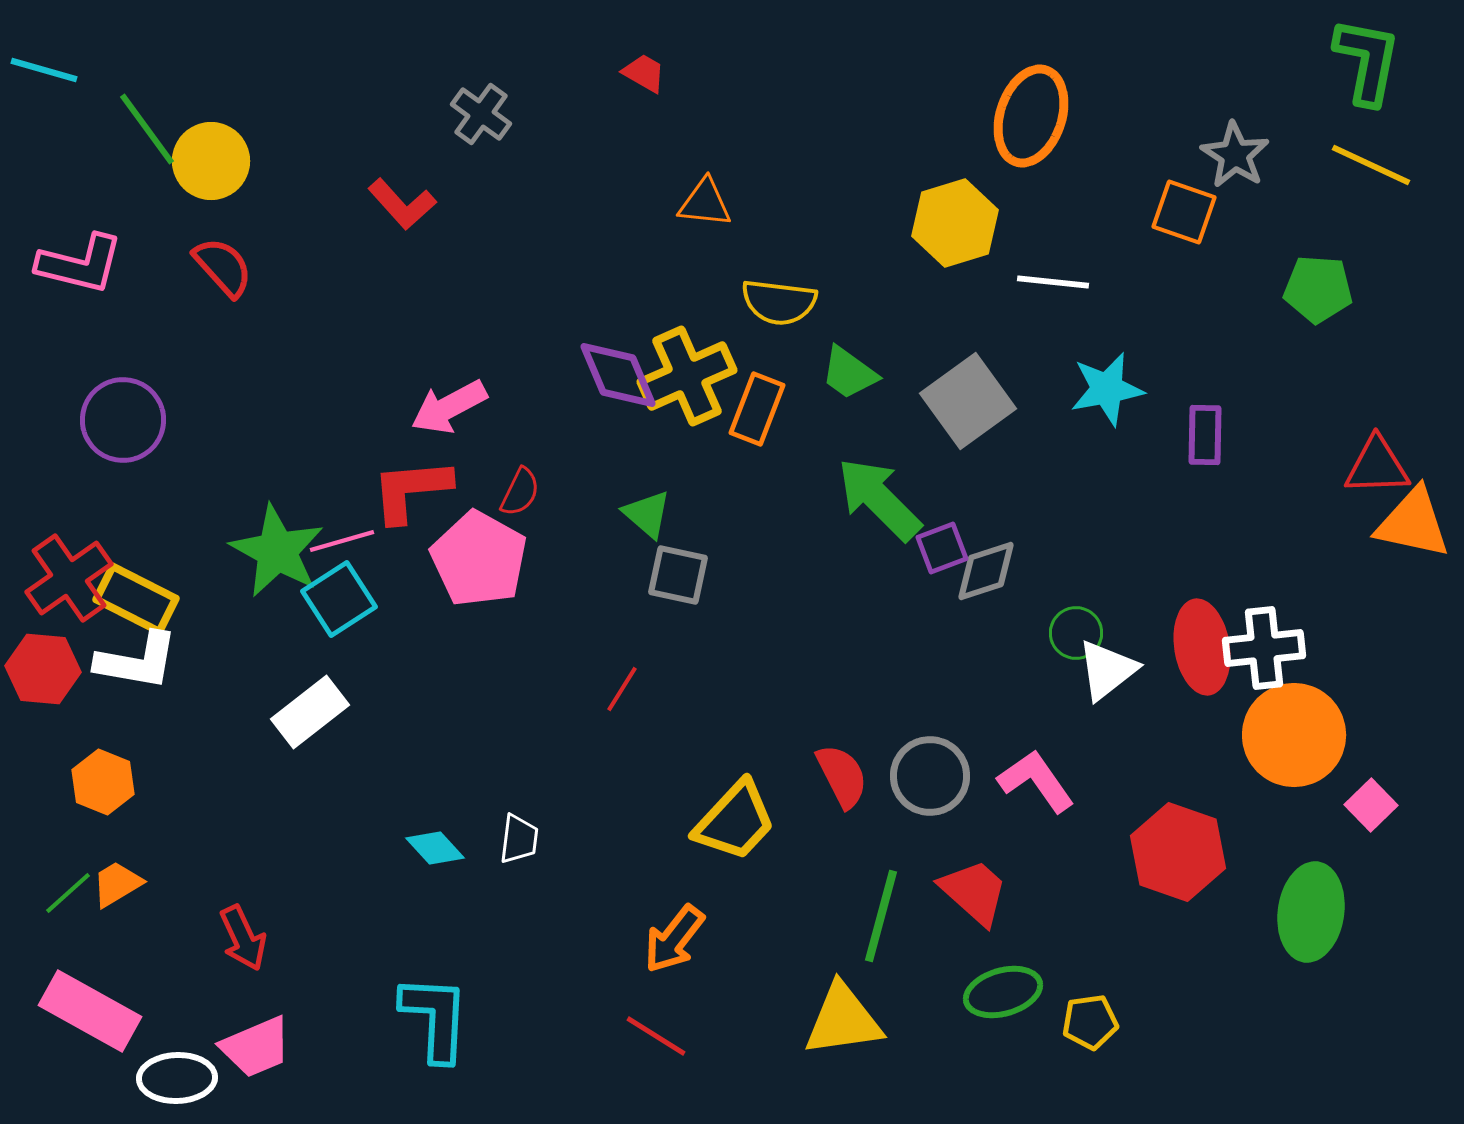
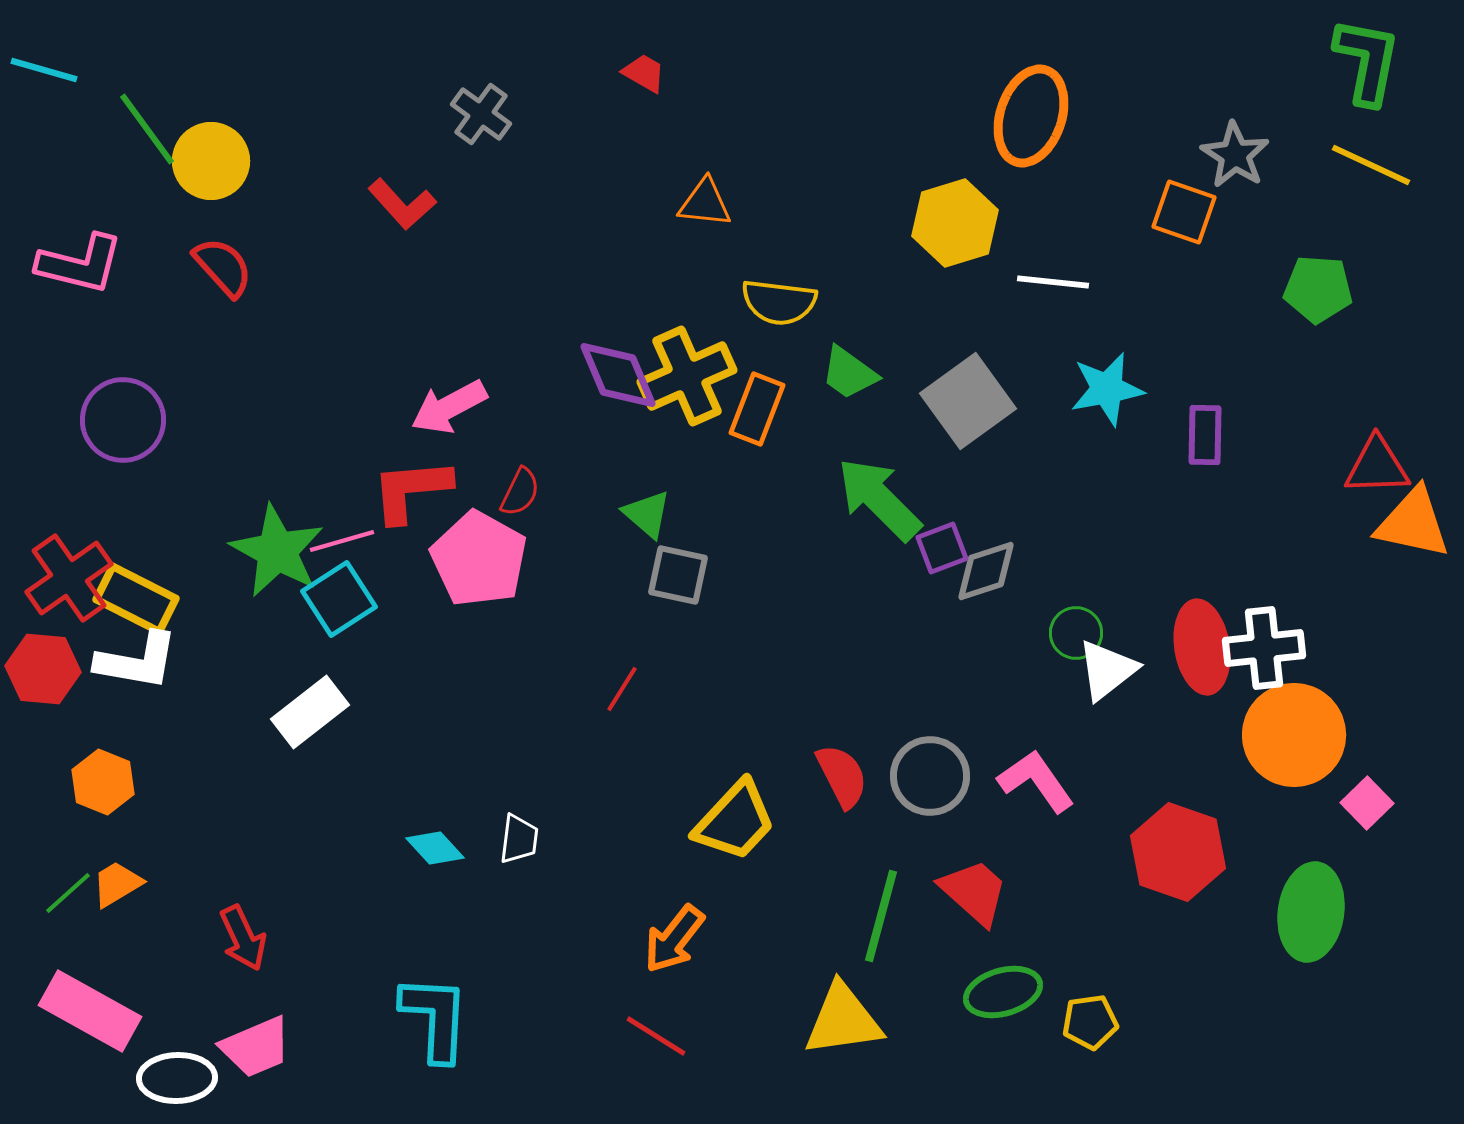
pink square at (1371, 805): moved 4 px left, 2 px up
